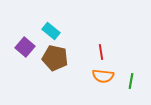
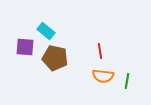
cyan rectangle: moved 5 px left
purple square: rotated 36 degrees counterclockwise
red line: moved 1 px left, 1 px up
green line: moved 4 px left
